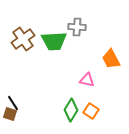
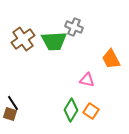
gray cross: moved 3 px left; rotated 18 degrees clockwise
